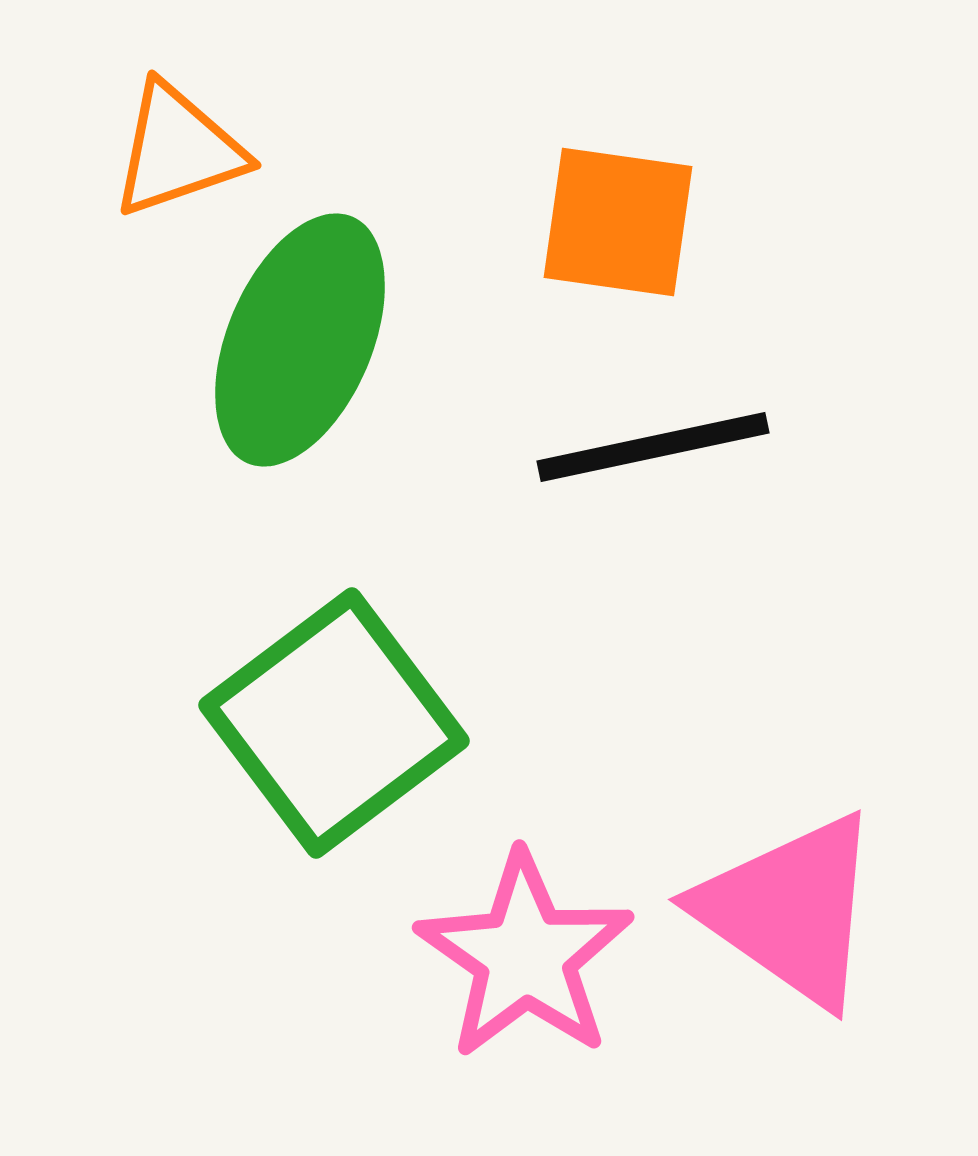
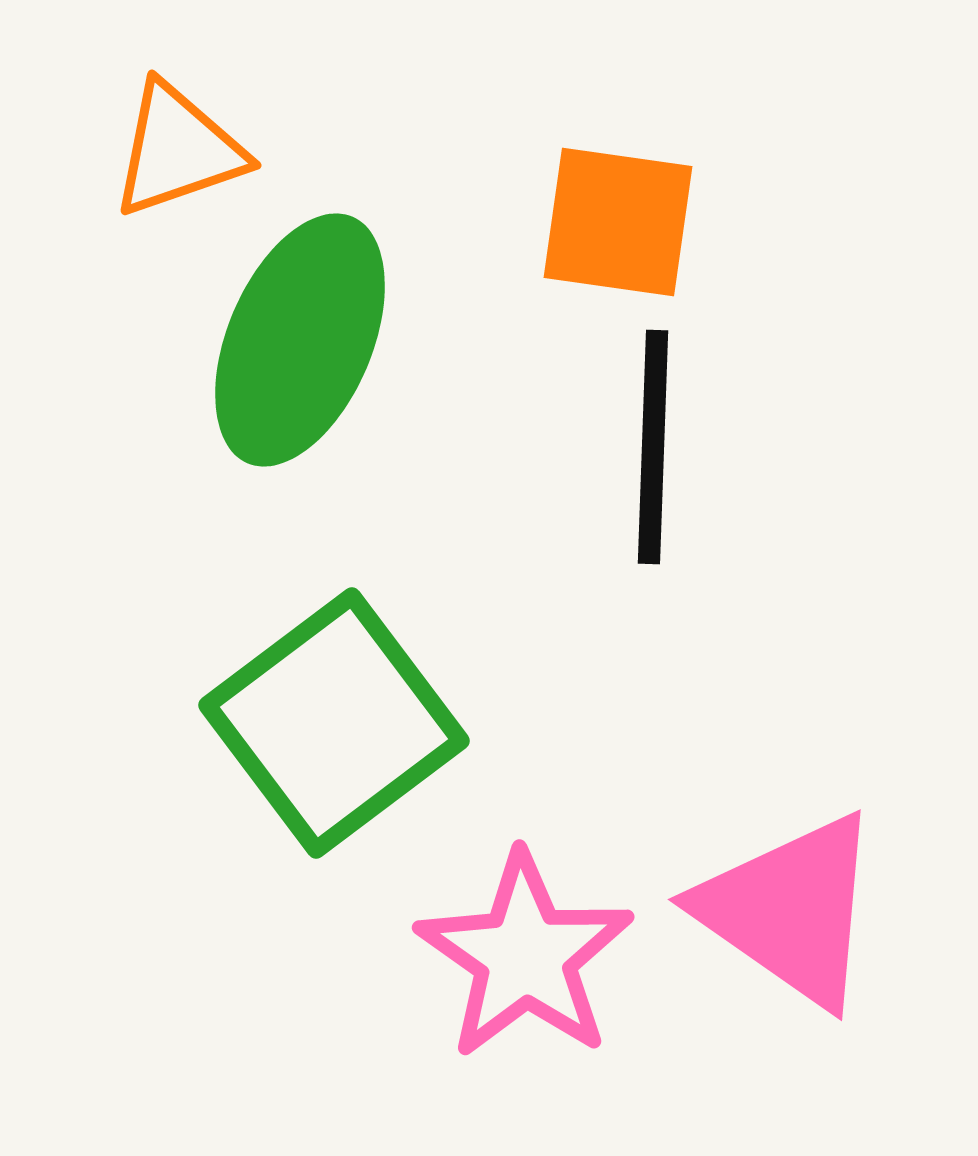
black line: rotated 76 degrees counterclockwise
